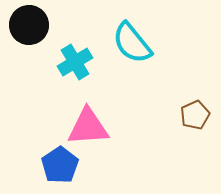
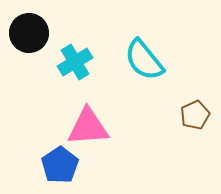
black circle: moved 8 px down
cyan semicircle: moved 12 px right, 17 px down
